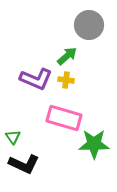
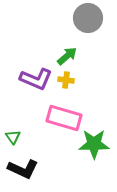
gray circle: moved 1 px left, 7 px up
black L-shape: moved 1 px left, 5 px down
